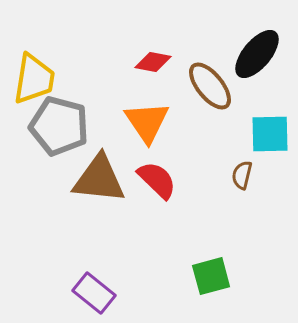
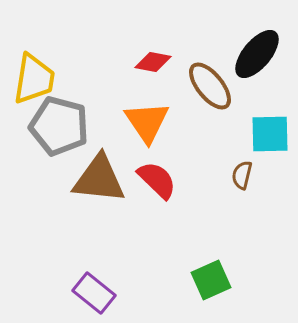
green square: moved 4 px down; rotated 9 degrees counterclockwise
